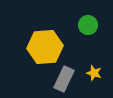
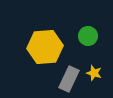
green circle: moved 11 px down
gray rectangle: moved 5 px right
